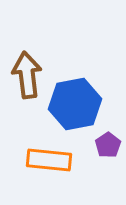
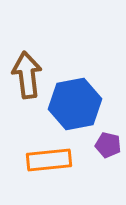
purple pentagon: rotated 25 degrees counterclockwise
orange rectangle: rotated 12 degrees counterclockwise
